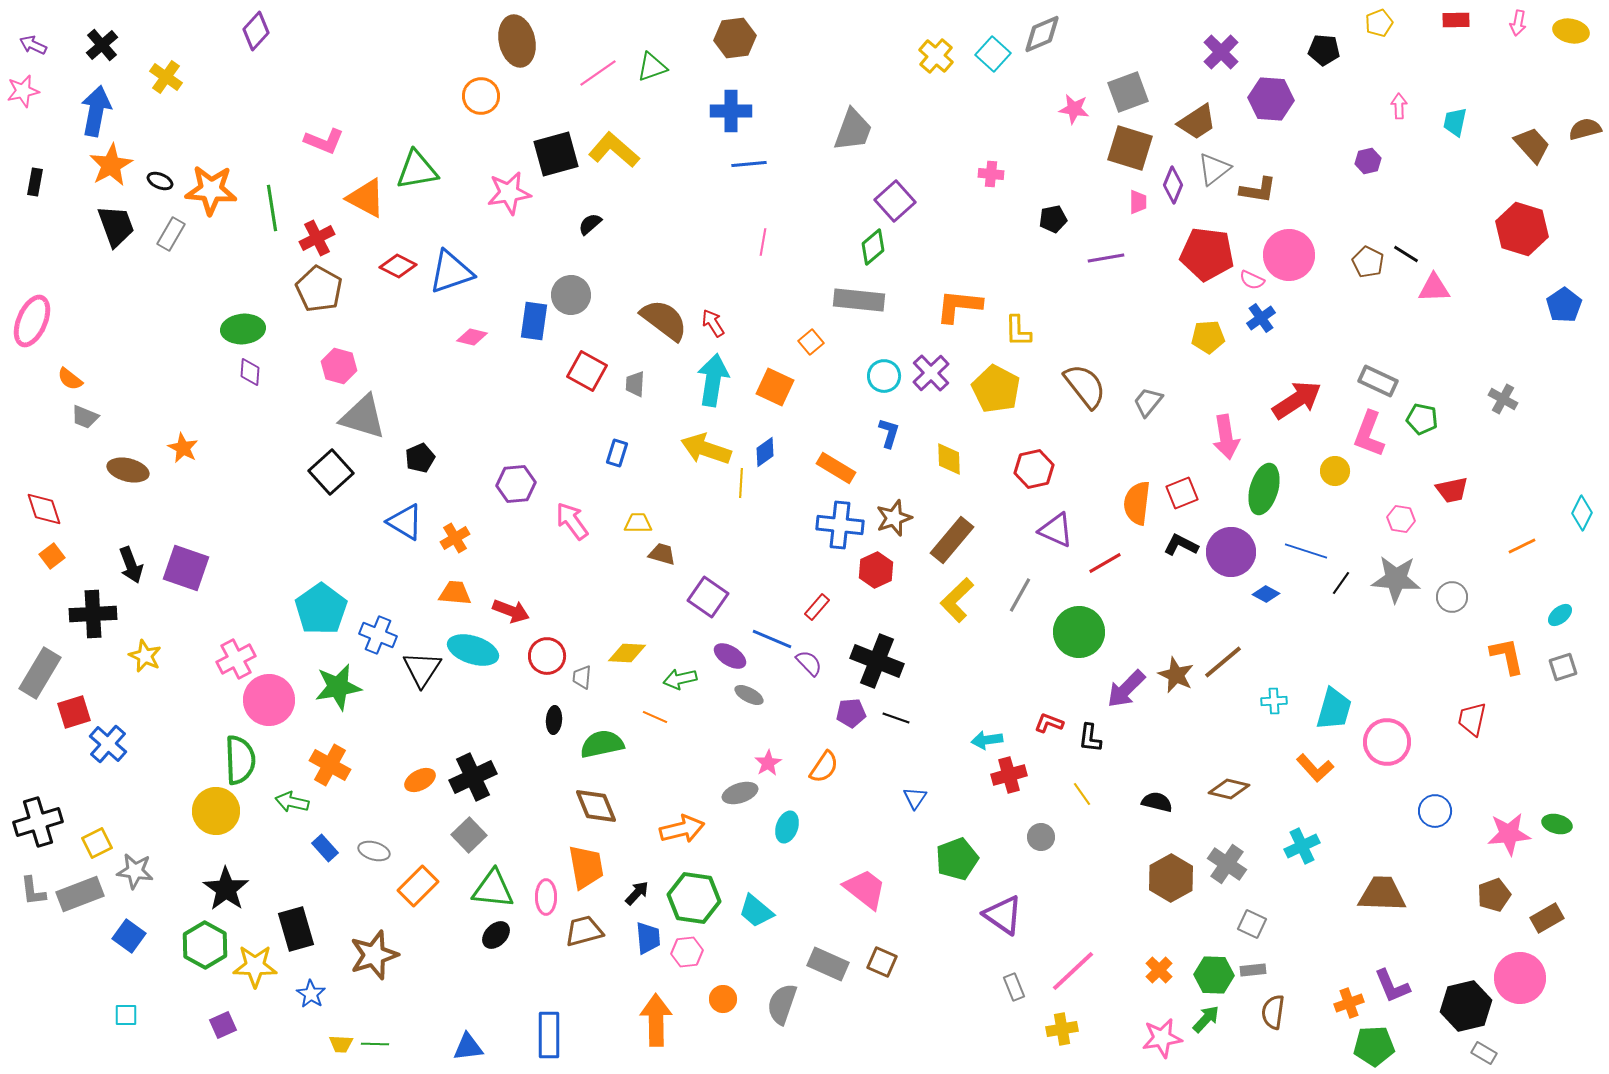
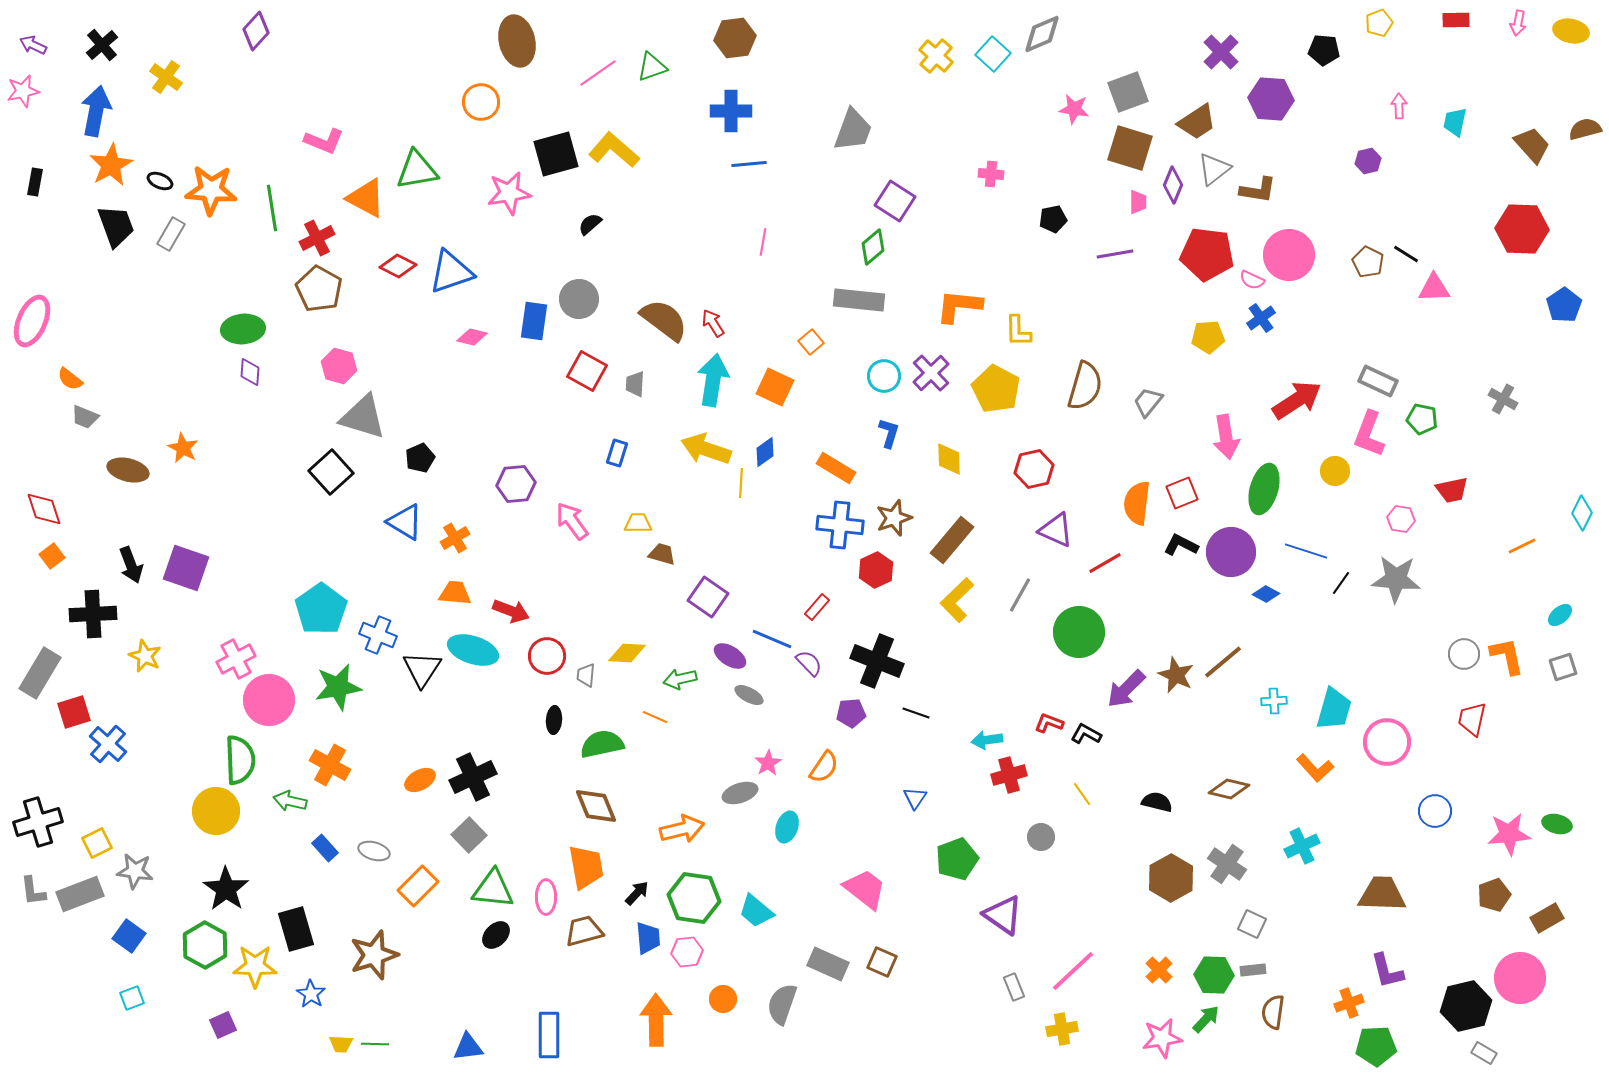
orange circle at (481, 96): moved 6 px down
purple square at (895, 201): rotated 15 degrees counterclockwise
red hexagon at (1522, 229): rotated 15 degrees counterclockwise
purple line at (1106, 258): moved 9 px right, 4 px up
gray circle at (571, 295): moved 8 px right, 4 px down
brown semicircle at (1085, 386): rotated 54 degrees clockwise
gray circle at (1452, 597): moved 12 px right, 57 px down
gray trapezoid at (582, 677): moved 4 px right, 2 px up
black line at (896, 718): moved 20 px right, 5 px up
black L-shape at (1090, 738): moved 4 px left, 4 px up; rotated 112 degrees clockwise
green arrow at (292, 802): moved 2 px left, 1 px up
purple L-shape at (1392, 986): moved 5 px left, 15 px up; rotated 9 degrees clockwise
cyan square at (126, 1015): moved 6 px right, 17 px up; rotated 20 degrees counterclockwise
green pentagon at (1374, 1046): moved 2 px right
